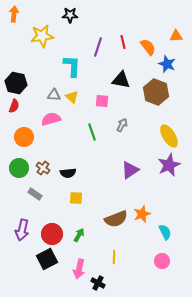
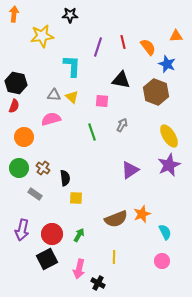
black semicircle: moved 3 px left, 5 px down; rotated 91 degrees counterclockwise
